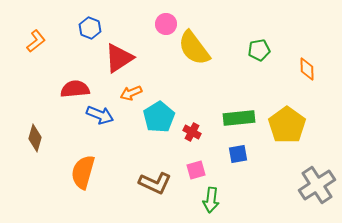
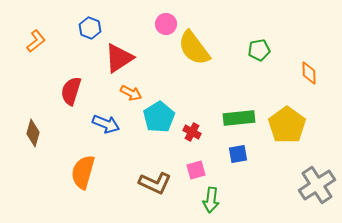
orange diamond: moved 2 px right, 4 px down
red semicircle: moved 4 px left, 2 px down; rotated 68 degrees counterclockwise
orange arrow: rotated 130 degrees counterclockwise
blue arrow: moved 6 px right, 9 px down
brown diamond: moved 2 px left, 5 px up
